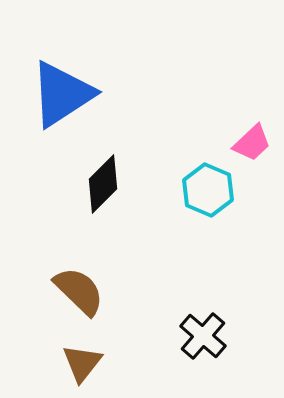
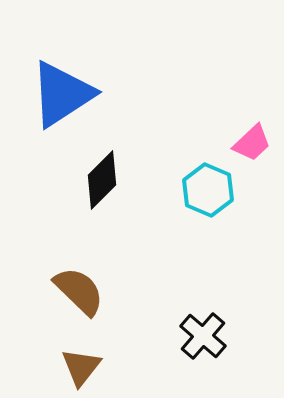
black diamond: moved 1 px left, 4 px up
brown triangle: moved 1 px left, 4 px down
